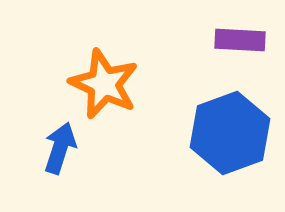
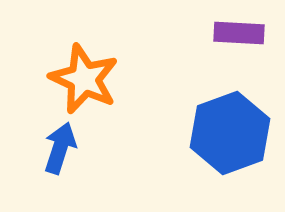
purple rectangle: moved 1 px left, 7 px up
orange star: moved 20 px left, 5 px up
